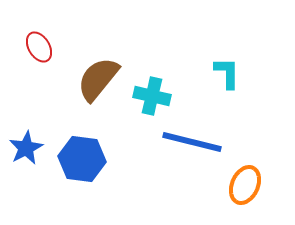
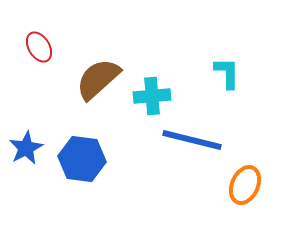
brown semicircle: rotated 9 degrees clockwise
cyan cross: rotated 18 degrees counterclockwise
blue line: moved 2 px up
